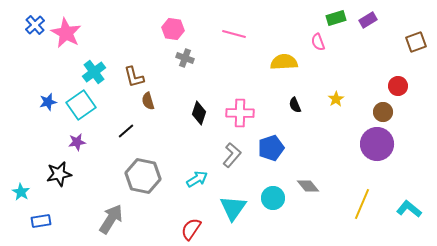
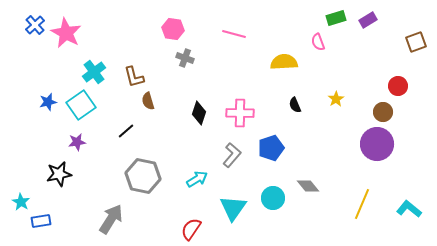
cyan star: moved 10 px down
